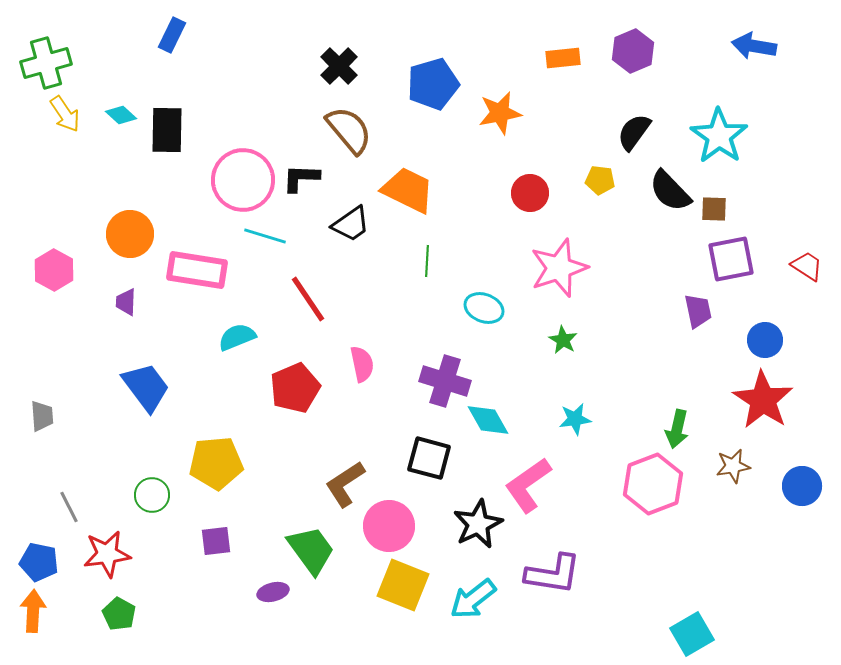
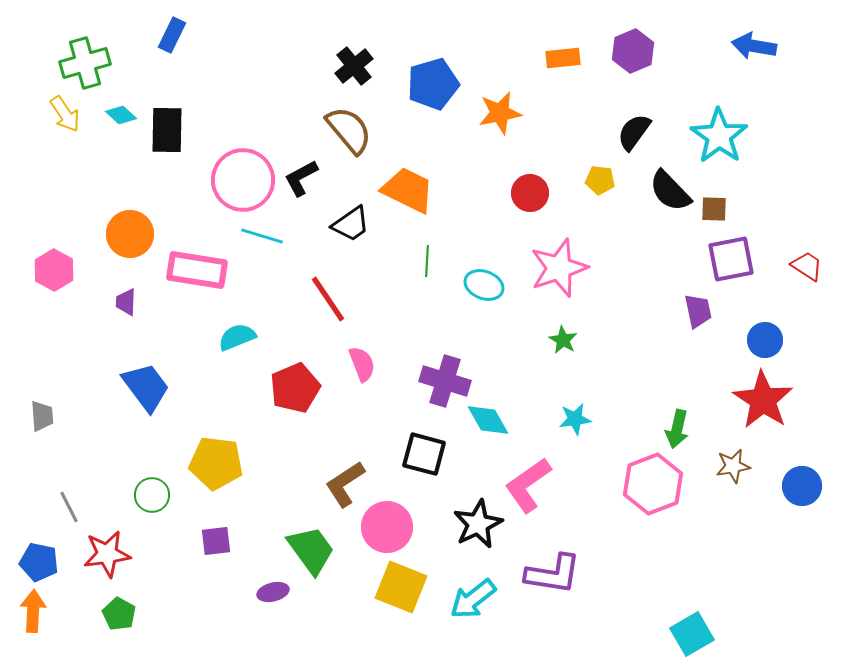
green cross at (46, 63): moved 39 px right
black cross at (339, 66): moved 15 px right; rotated 6 degrees clockwise
black L-shape at (301, 178): rotated 30 degrees counterclockwise
cyan line at (265, 236): moved 3 px left
red line at (308, 299): moved 20 px right
cyan ellipse at (484, 308): moved 23 px up
pink semicircle at (362, 364): rotated 9 degrees counterclockwise
black square at (429, 458): moved 5 px left, 4 px up
yellow pentagon at (216, 463): rotated 12 degrees clockwise
pink circle at (389, 526): moved 2 px left, 1 px down
yellow square at (403, 585): moved 2 px left, 2 px down
